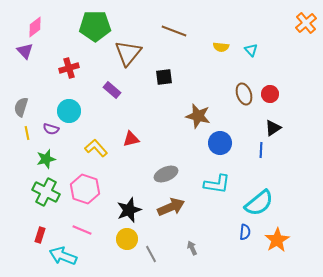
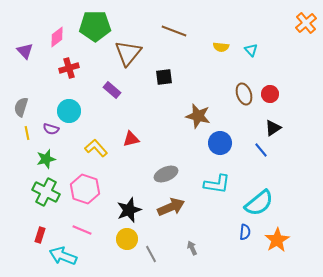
pink diamond: moved 22 px right, 10 px down
blue line: rotated 42 degrees counterclockwise
